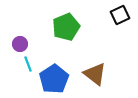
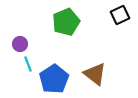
green pentagon: moved 5 px up
